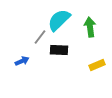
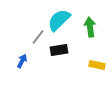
gray line: moved 2 px left
black rectangle: rotated 12 degrees counterclockwise
blue arrow: rotated 40 degrees counterclockwise
yellow rectangle: rotated 35 degrees clockwise
